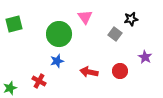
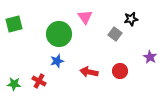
purple star: moved 5 px right
green star: moved 4 px right, 4 px up; rotated 24 degrees clockwise
